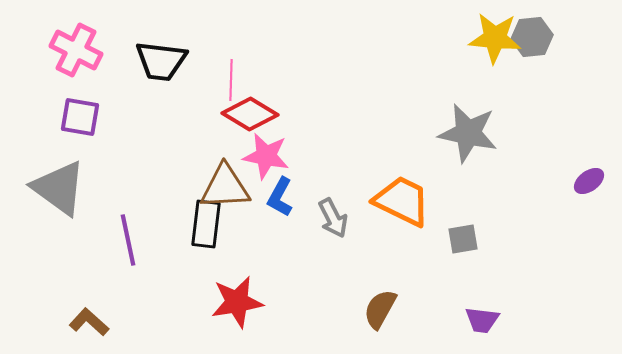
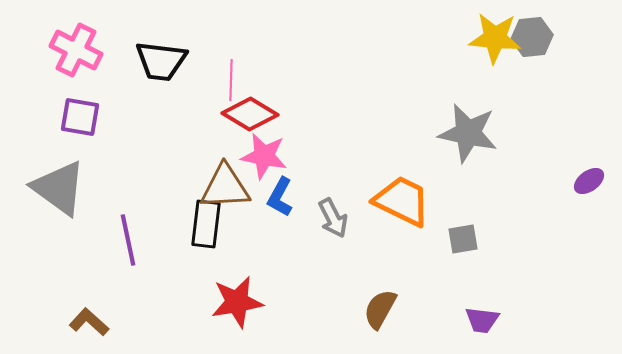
pink star: moved 2 px left
